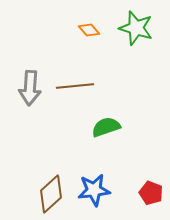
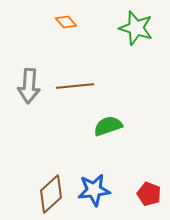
orange diamond: moved 23 px left, 8 px up
gray arrow: moved 1 px left, 2 px up
green semicircle: moved 2 px right, 1 px up
red pentagon: moved 2 px left, 1 px down
